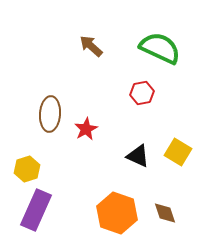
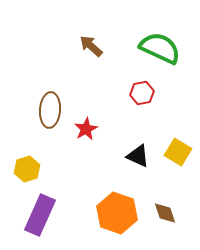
brown ellipse: moved 4 px up
purple rectangle: moved 4 px right, 5 px down
